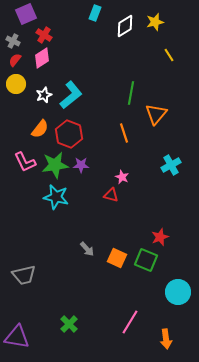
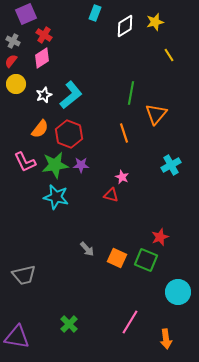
red semicircle: moved 4 px left, 1 px down
